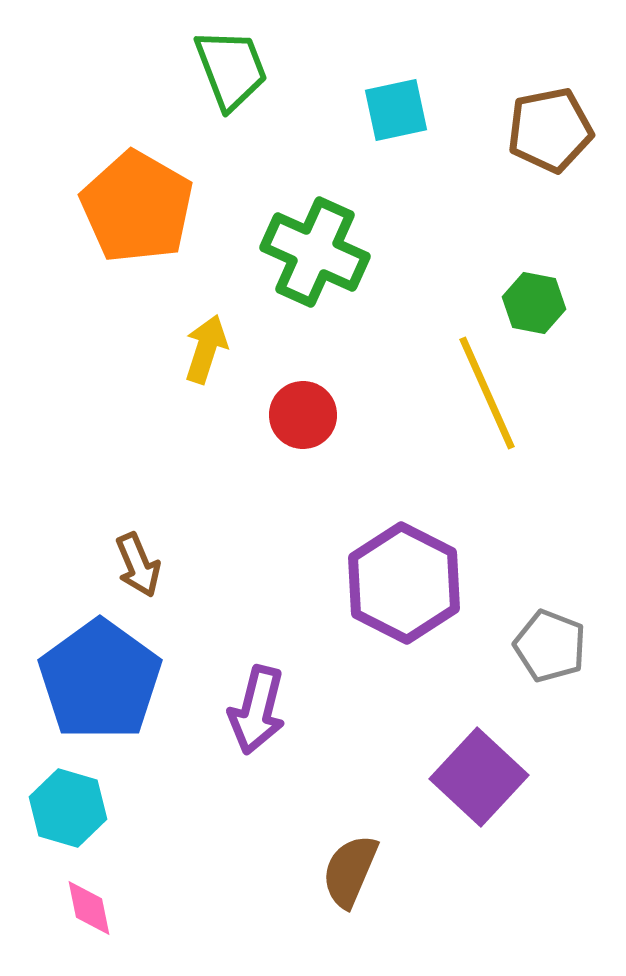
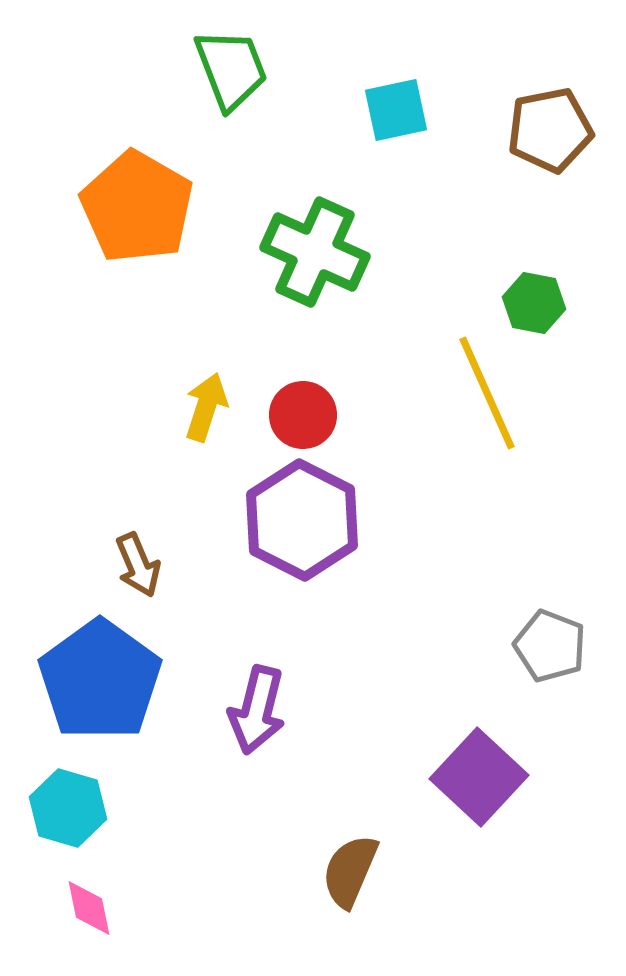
yellow arrow: moved 58 px down
purple hexagon: moved 102 px left, 63 px up
